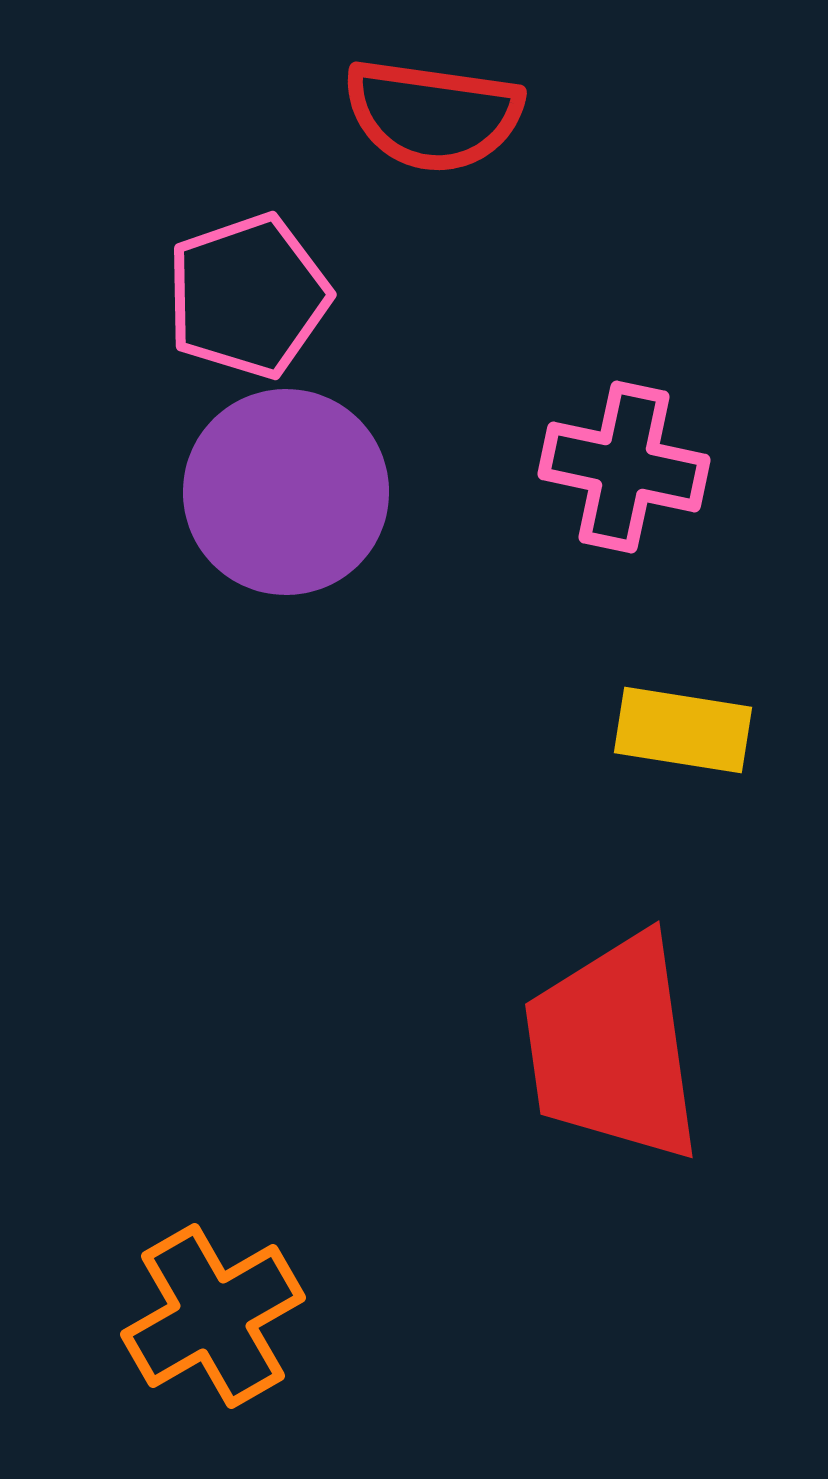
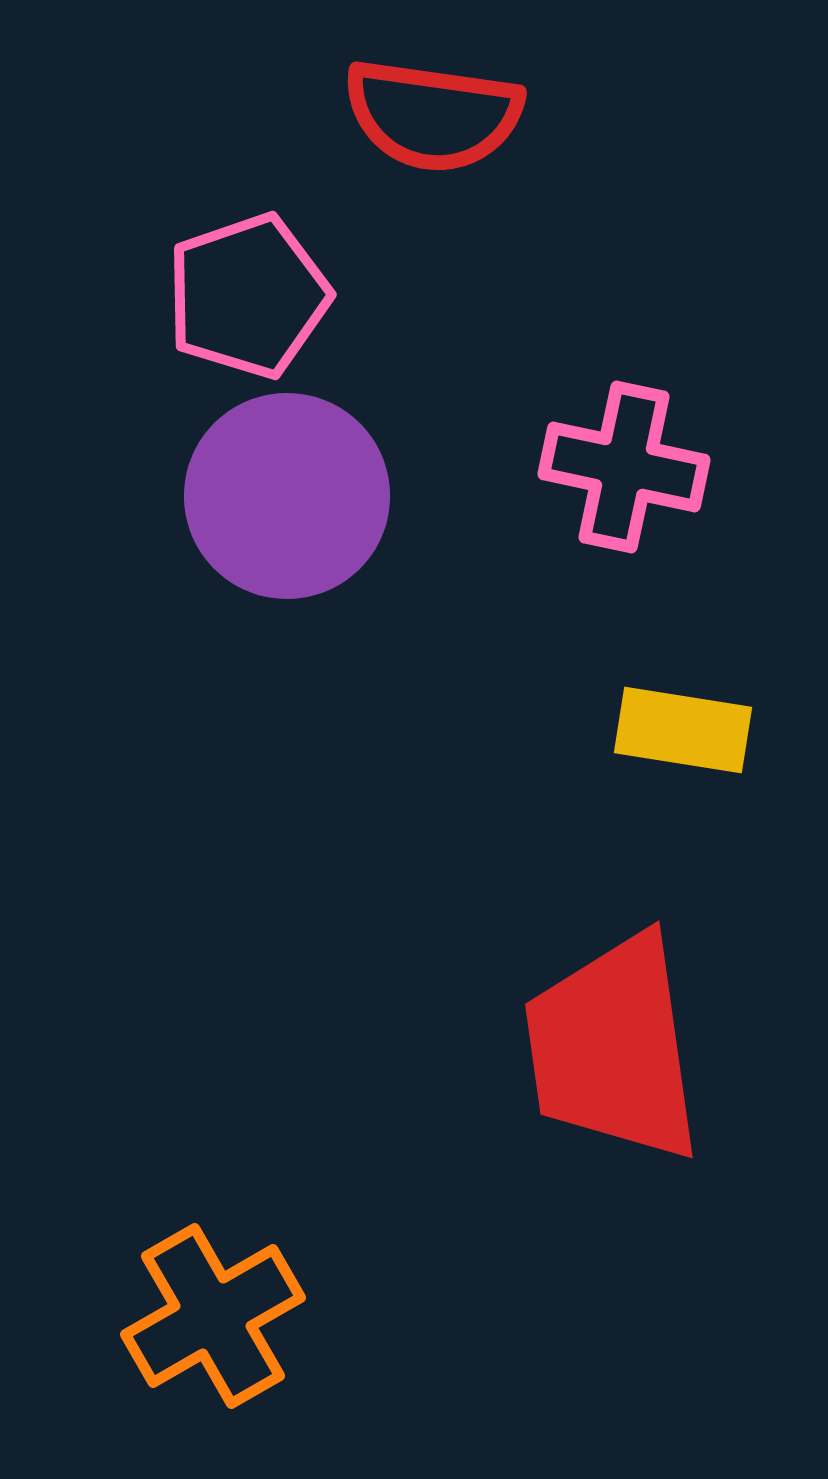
purple circle: moved 1 px right, 4 px down
